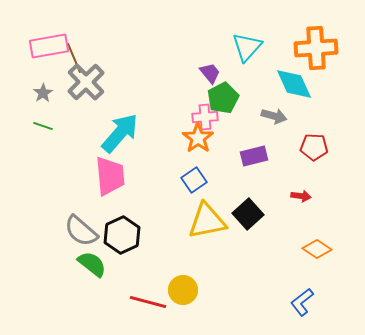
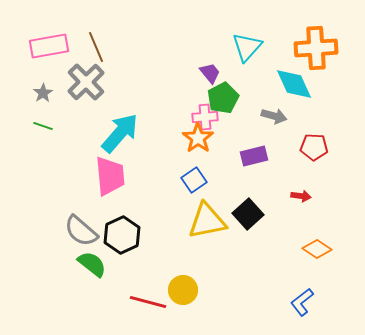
brown line: moved 22 px right, 11 px up
